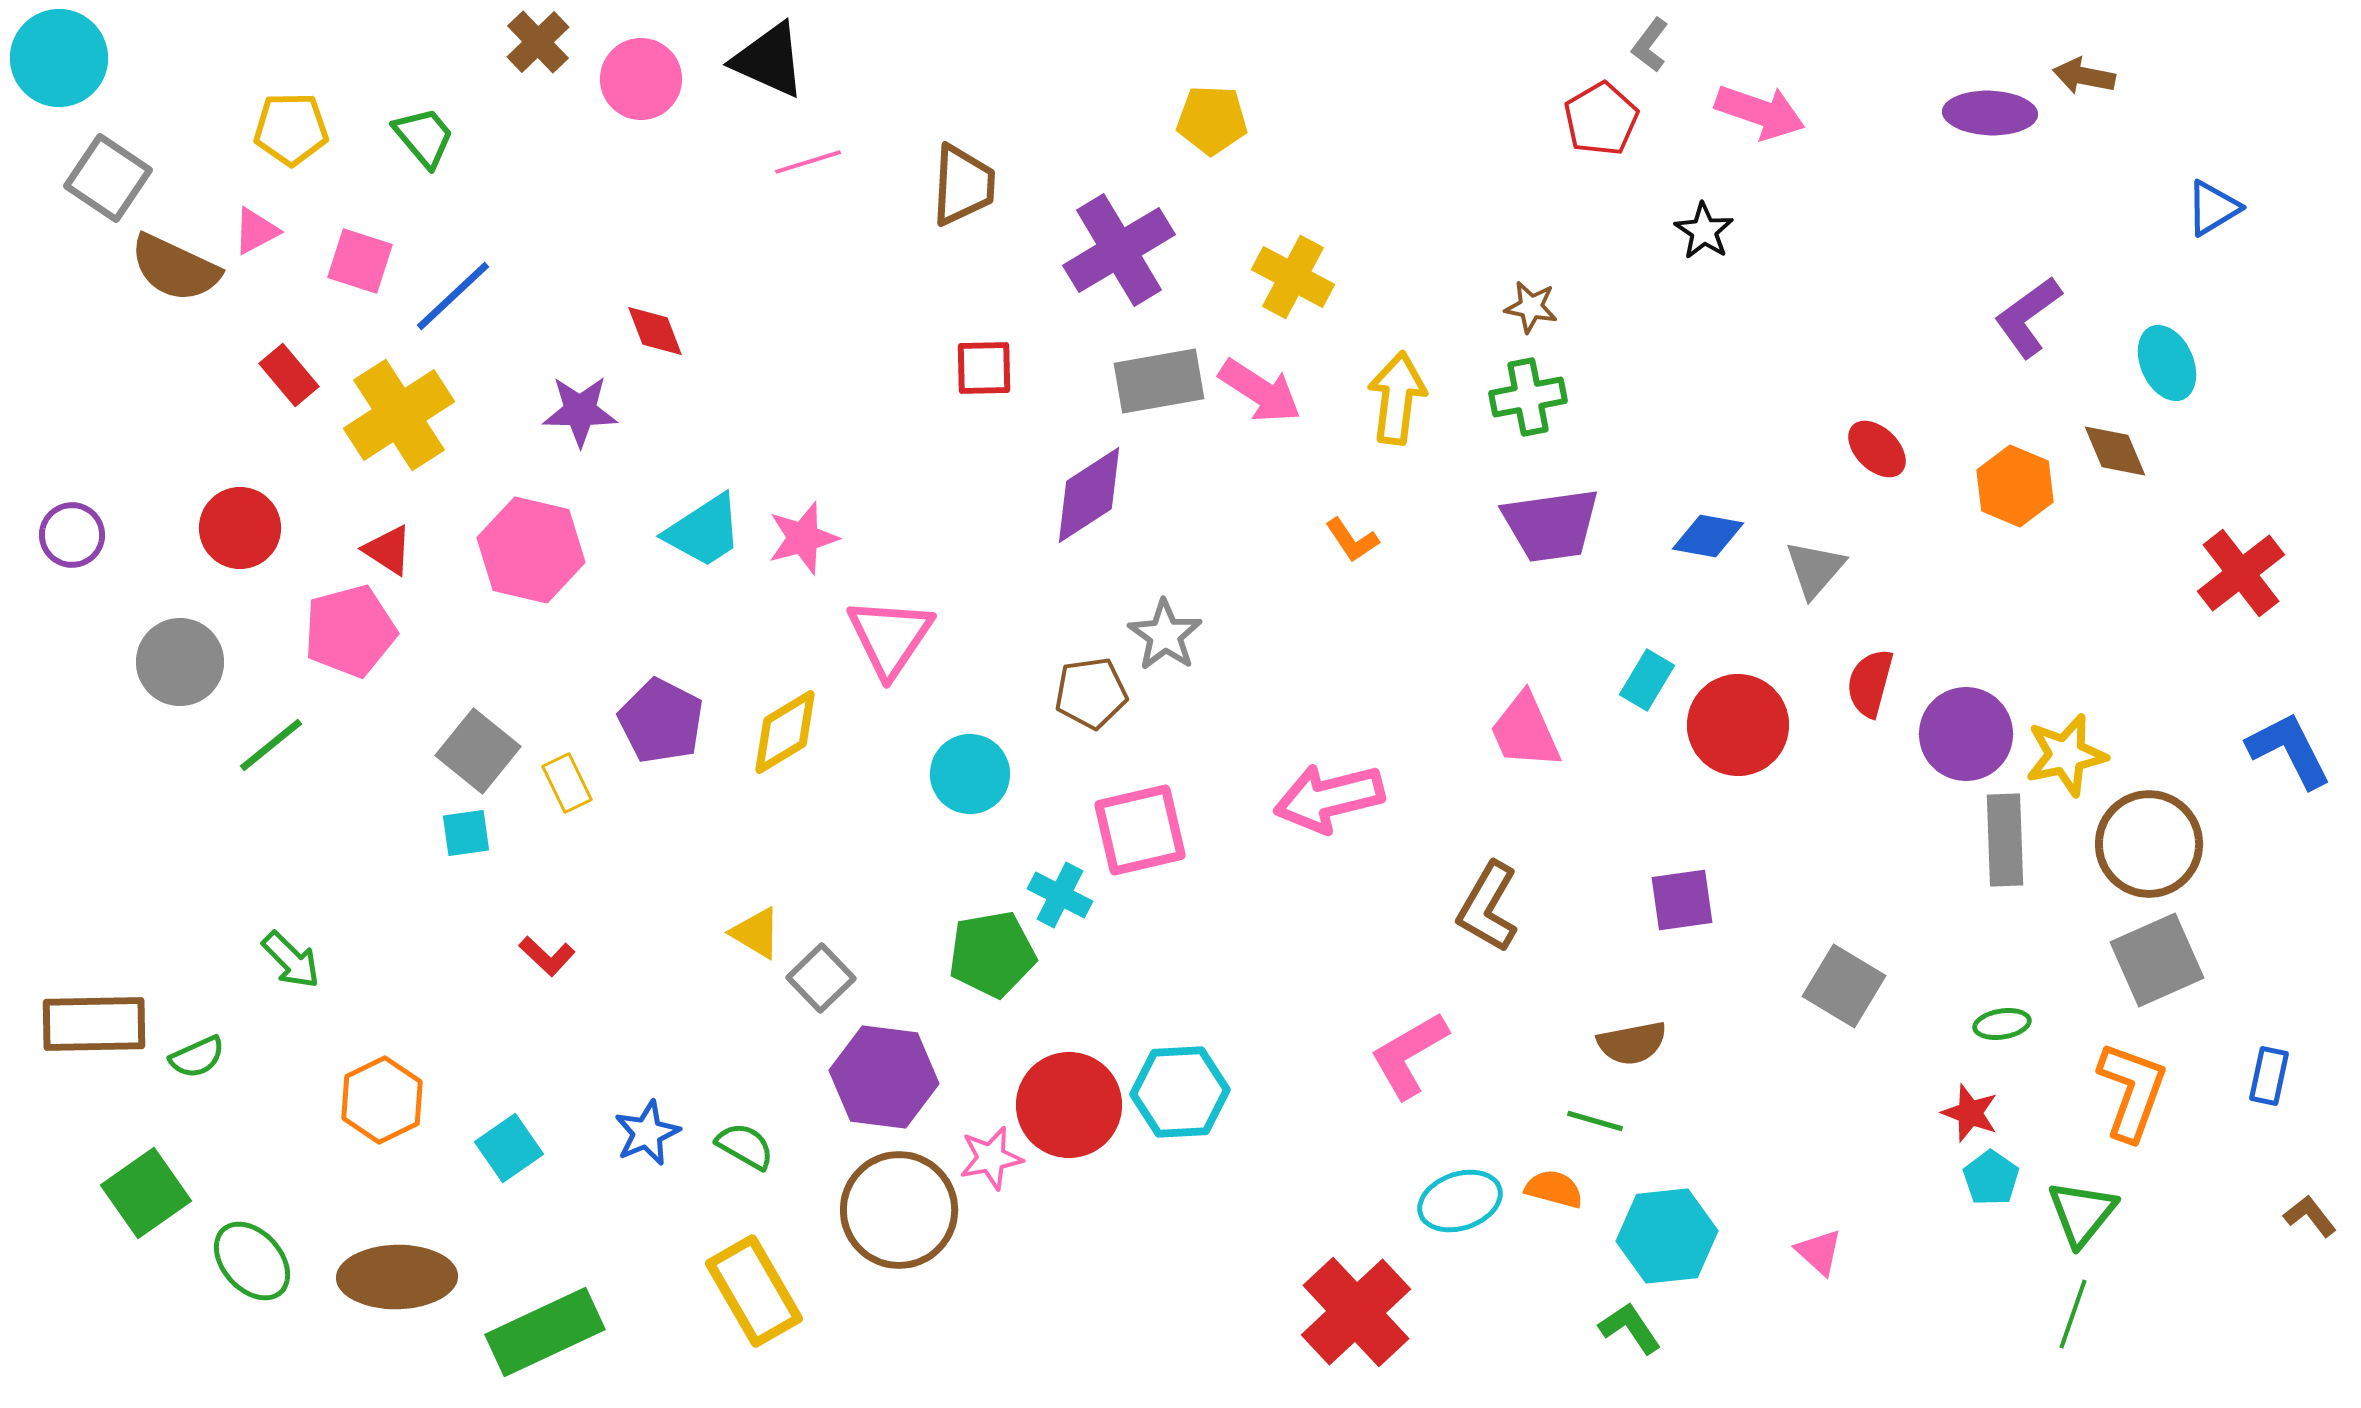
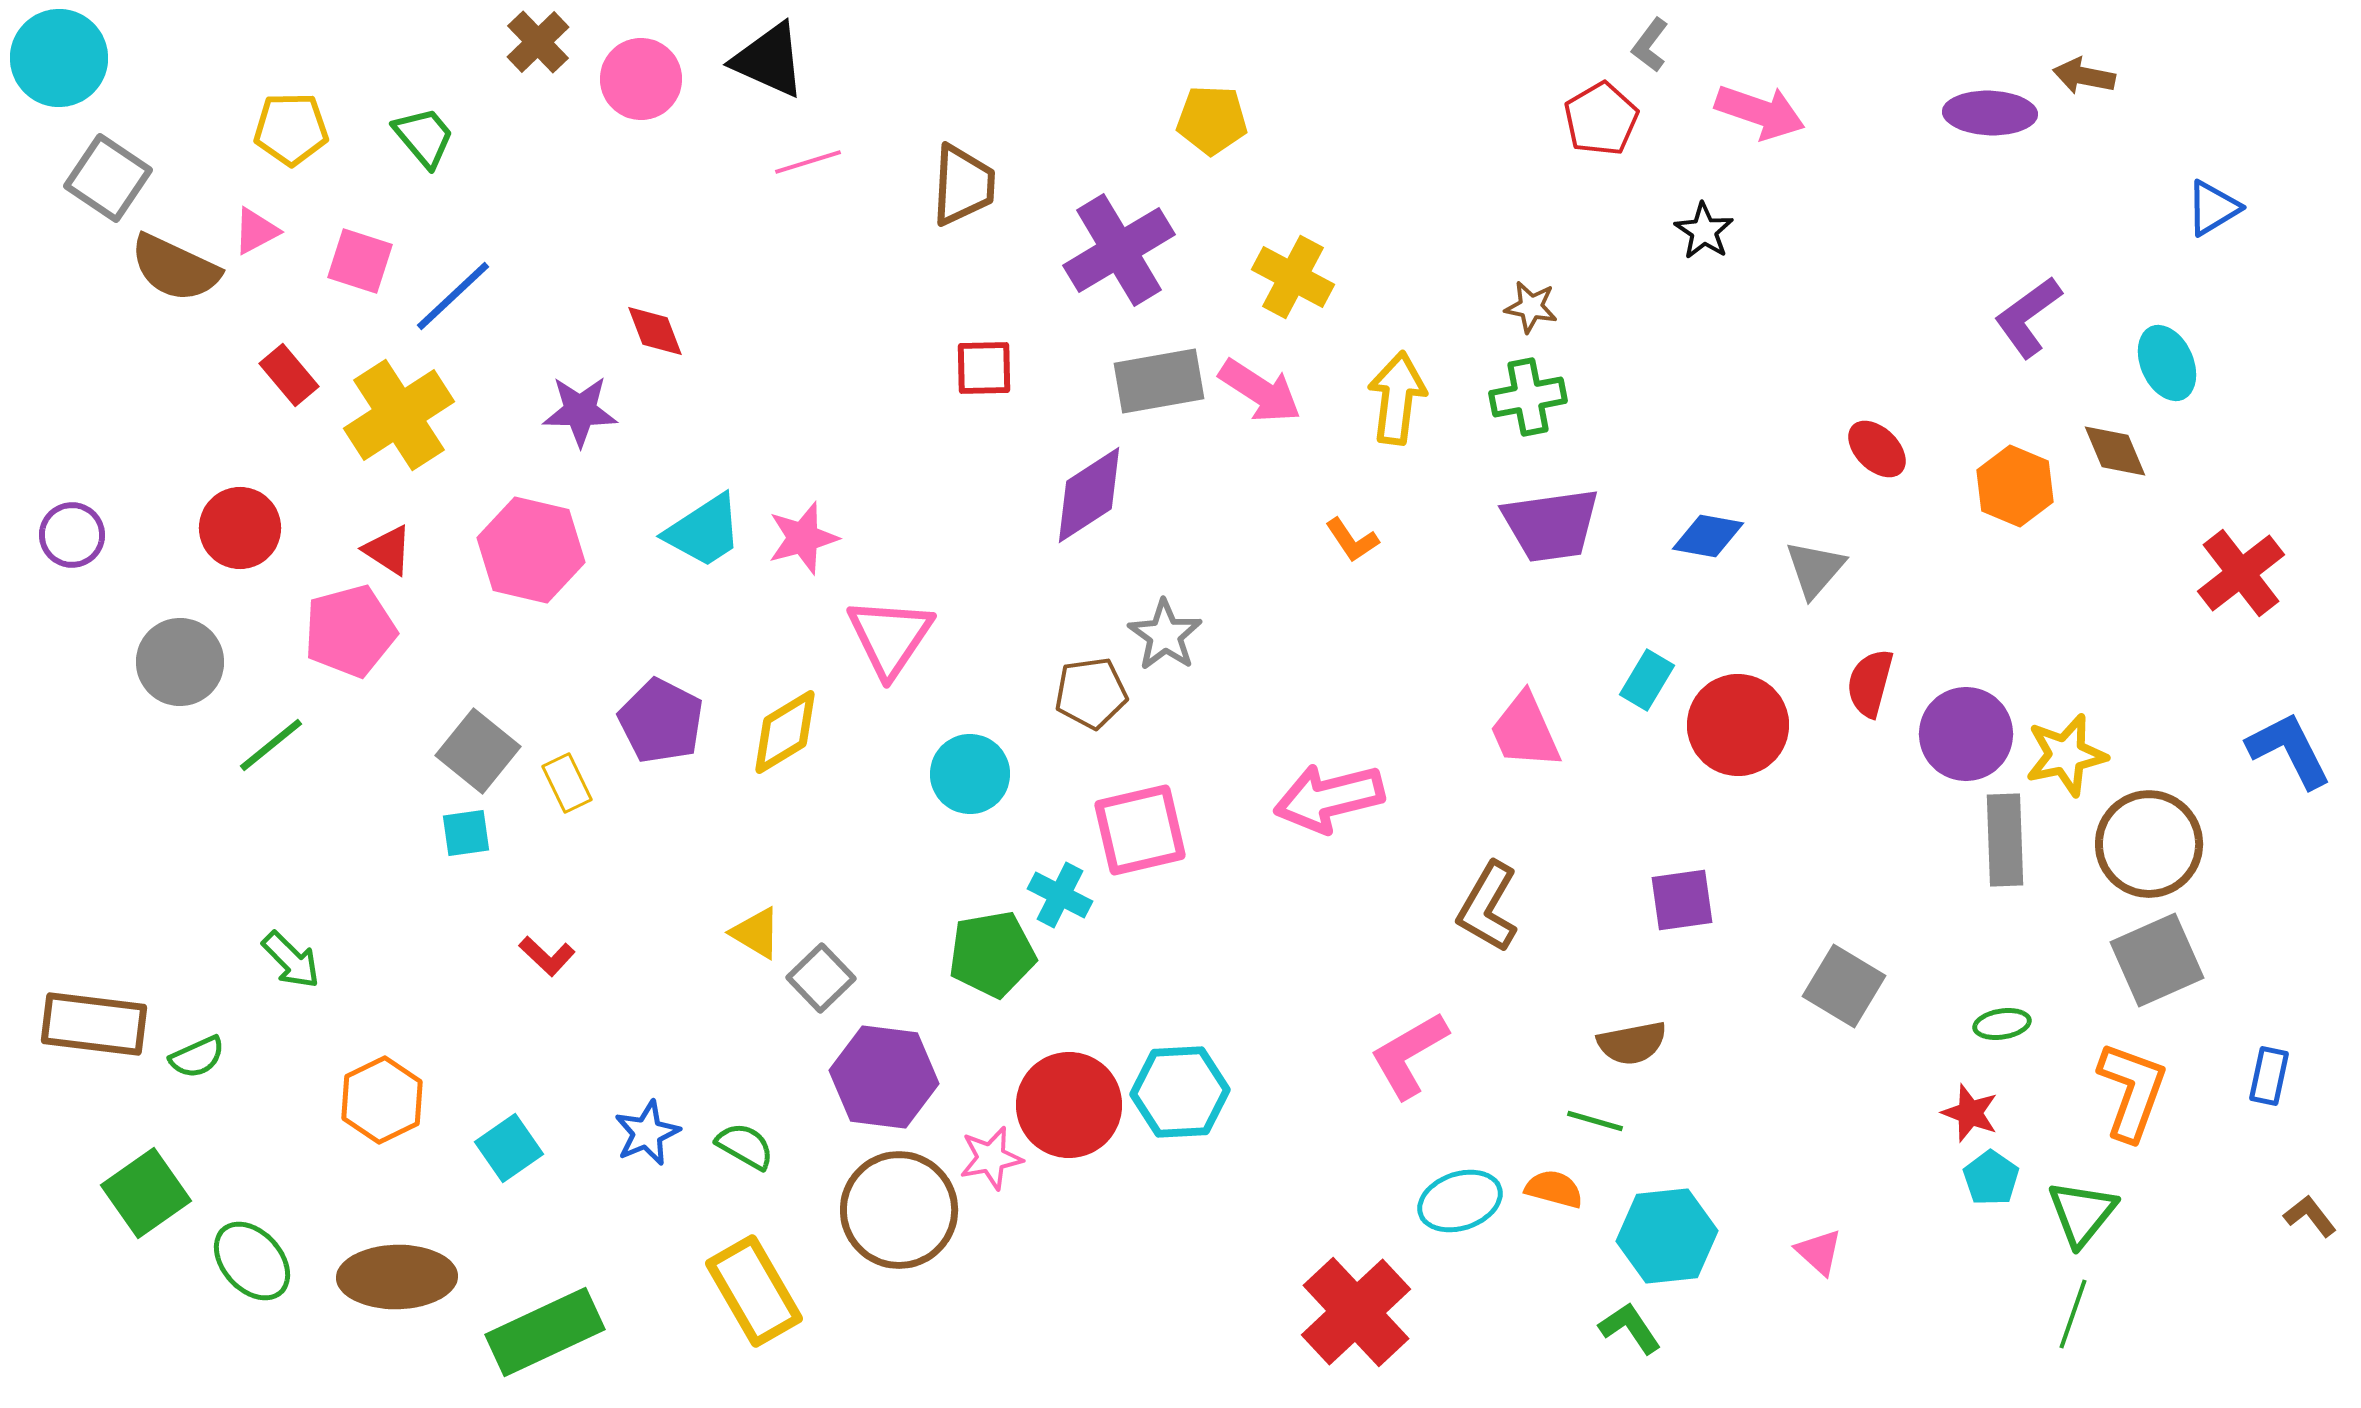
brown rectangle at (94, 1024): rotated 8 degrees clockwise
